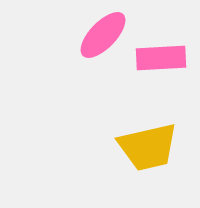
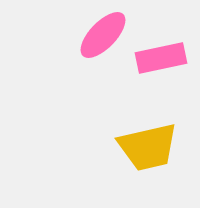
pink rectangle: rotated 9 degrees counterclockwise
